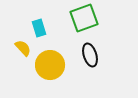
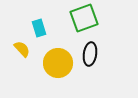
yellow semicircle: moved 1 px left, 1 px down
black ellipse: moved 1 px up; rotated 25 degrees clockwise
yellow circle: moved 8 px right, 2 px up
